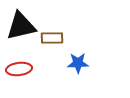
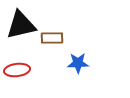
black triangle: moved 1 px up
red ellipse: moved 2 px left, 1 px down
